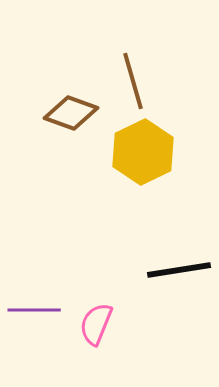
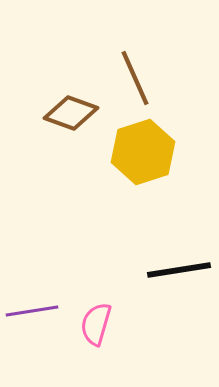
brown line: moved 2 px right, 3 px up; rotated 8 degrees counterclockwise
yellow hexagon: rotated 8 degrees clockwise
purple line: moved 2 px left, 1 px down; rotated 9 degrees counterclockwise
pink semicircle: rotated 6 degrees counterclockwise
